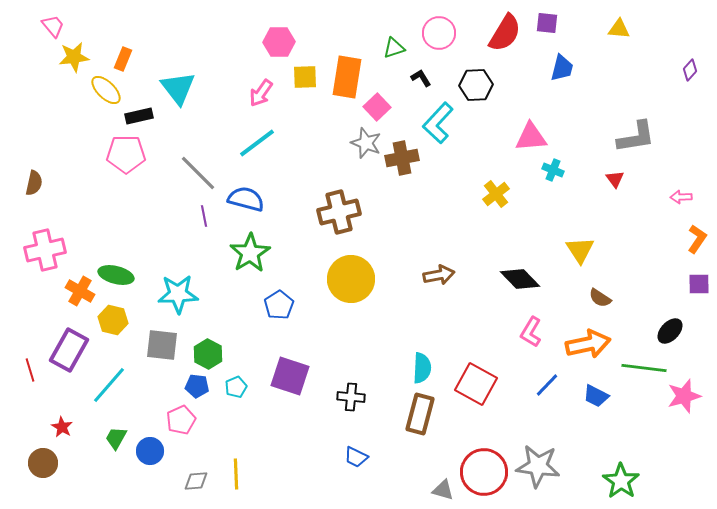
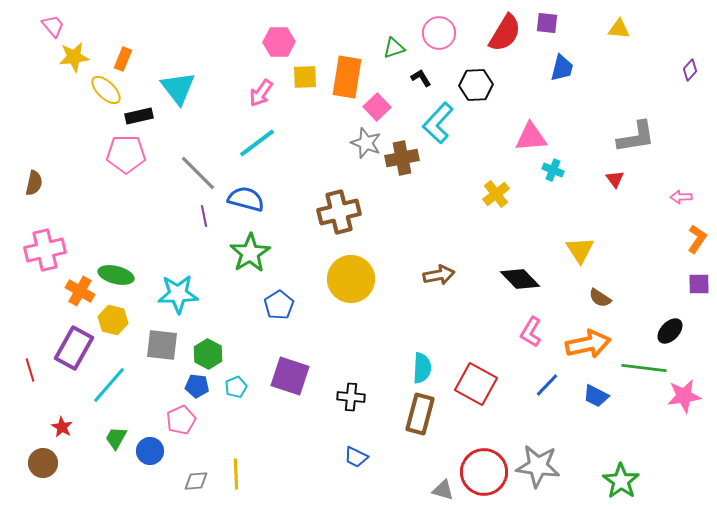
purple rectangle at (69, 350): moved 5 px right, 2 px up
pink star at (684, 396): rotated 8 degrees clockwise
